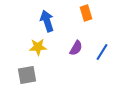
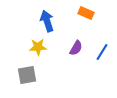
orange rectangle: rotated 49 degrees counterclockwise
